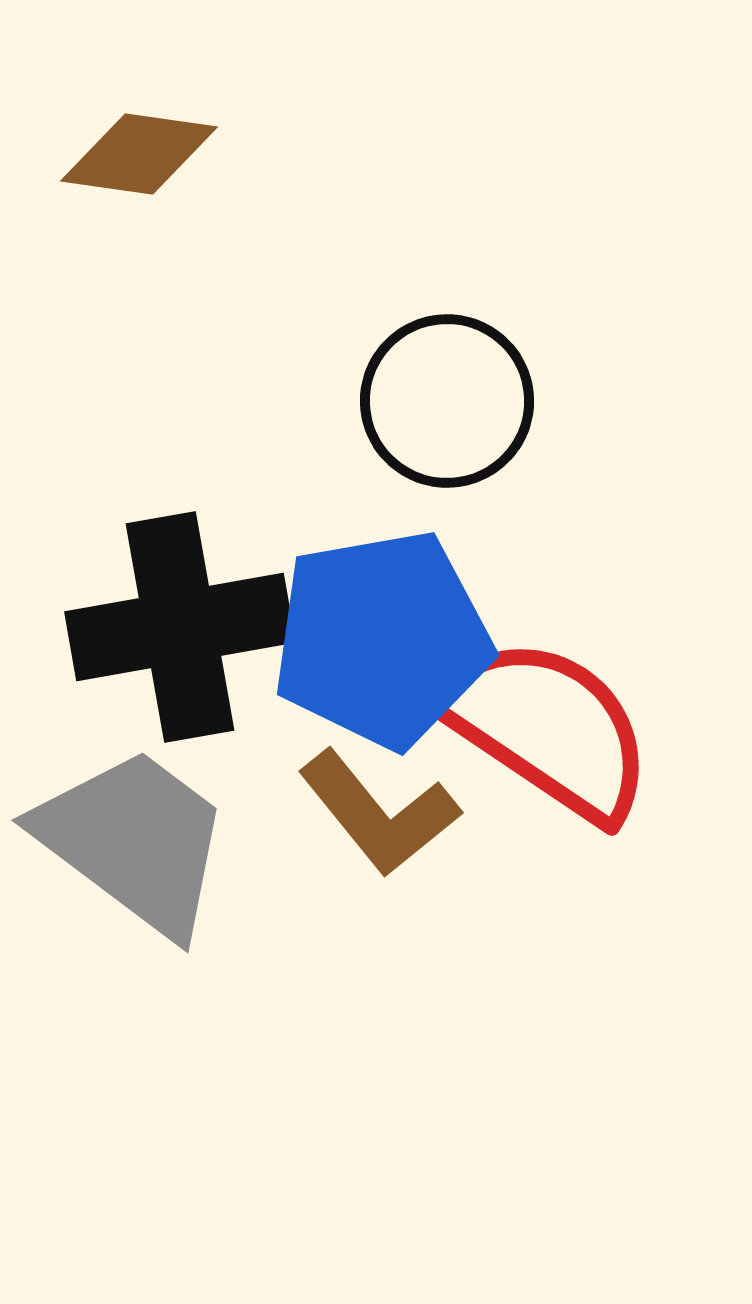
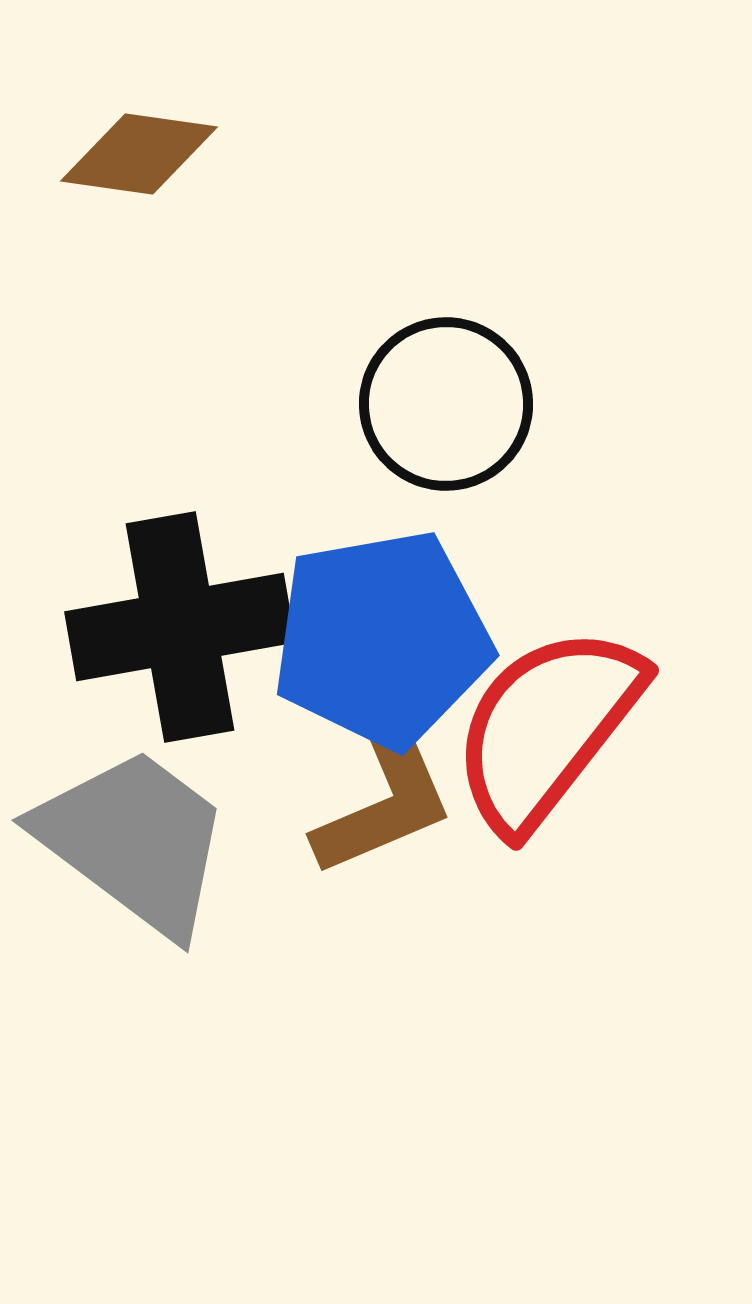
black circle: moved 1 px left, 3 px down
red semicircle: rotated 86 degrees counterclockwise
brown L-shape: moved 5 px right, 8 px up; rotated 74 degrees counterclockwise
